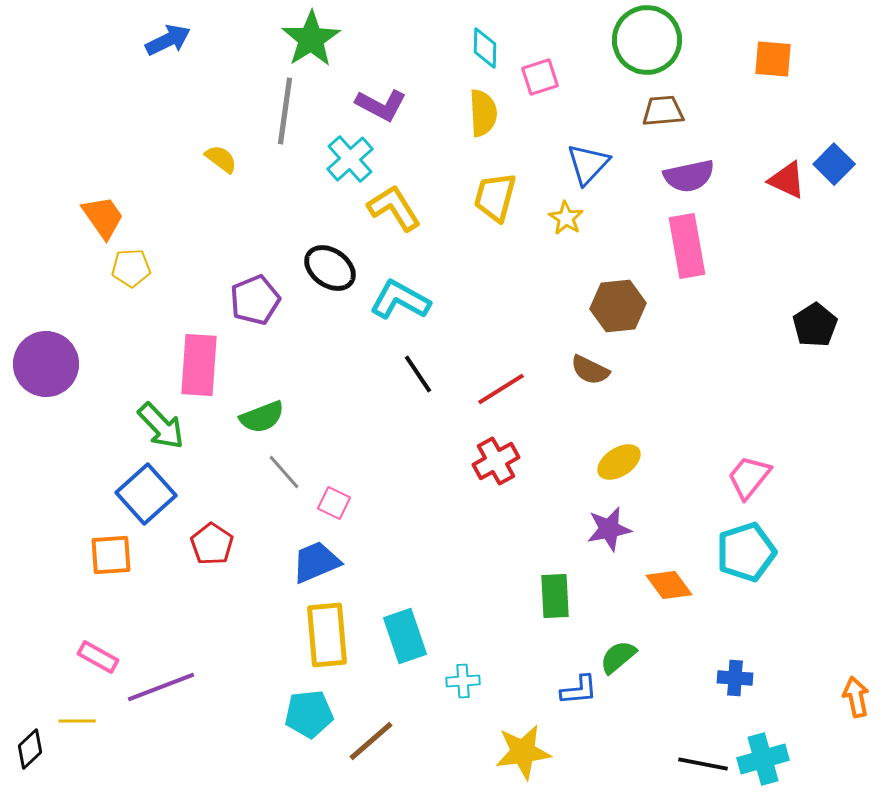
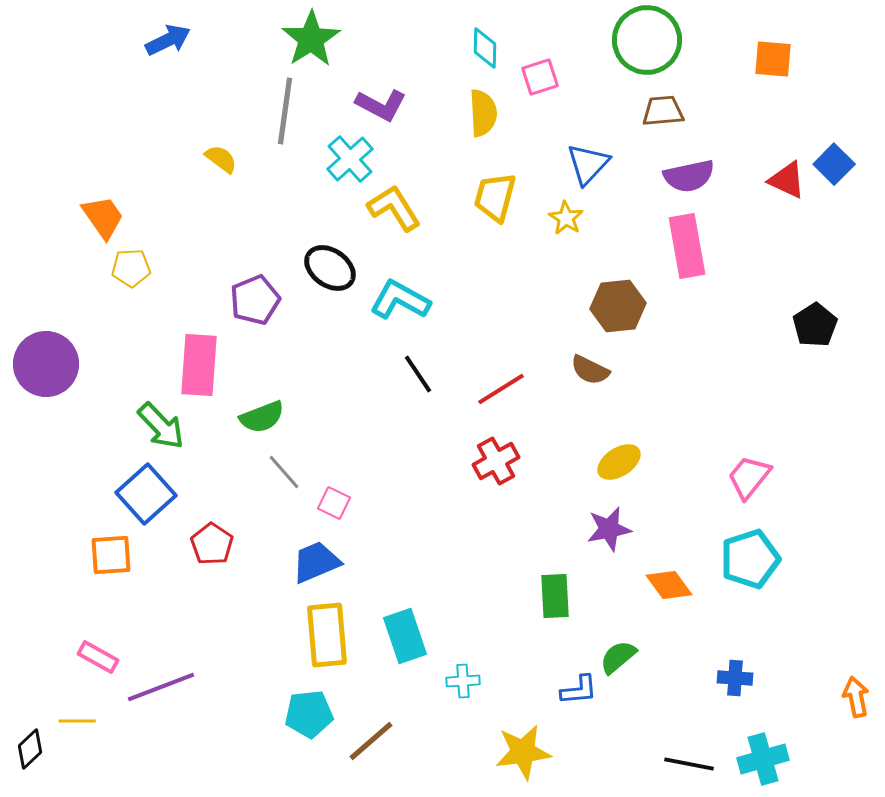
cyan pentagon at (746, 552): moved 4 px right, 7 px down
black line at (703, 764): moved 14 px left
